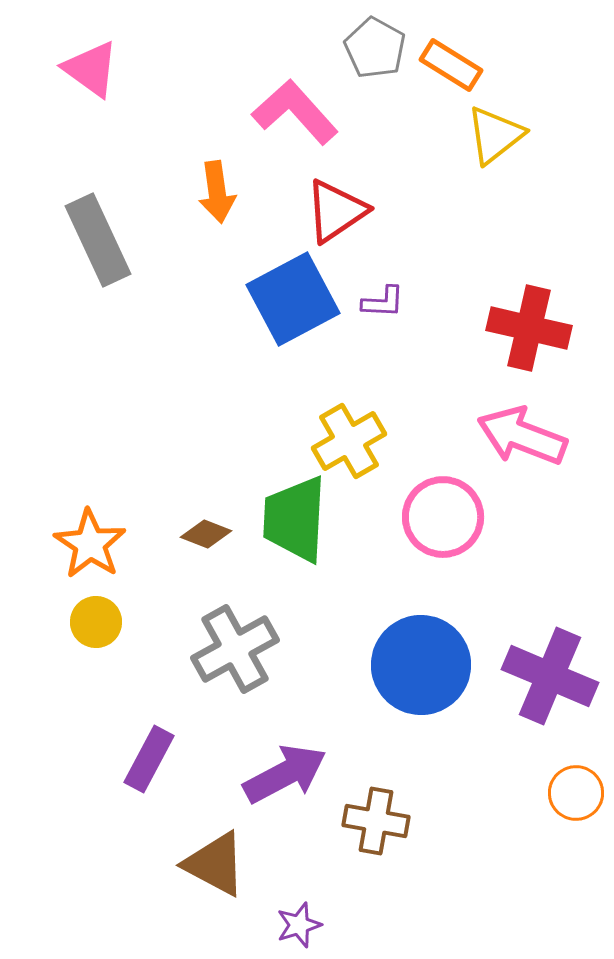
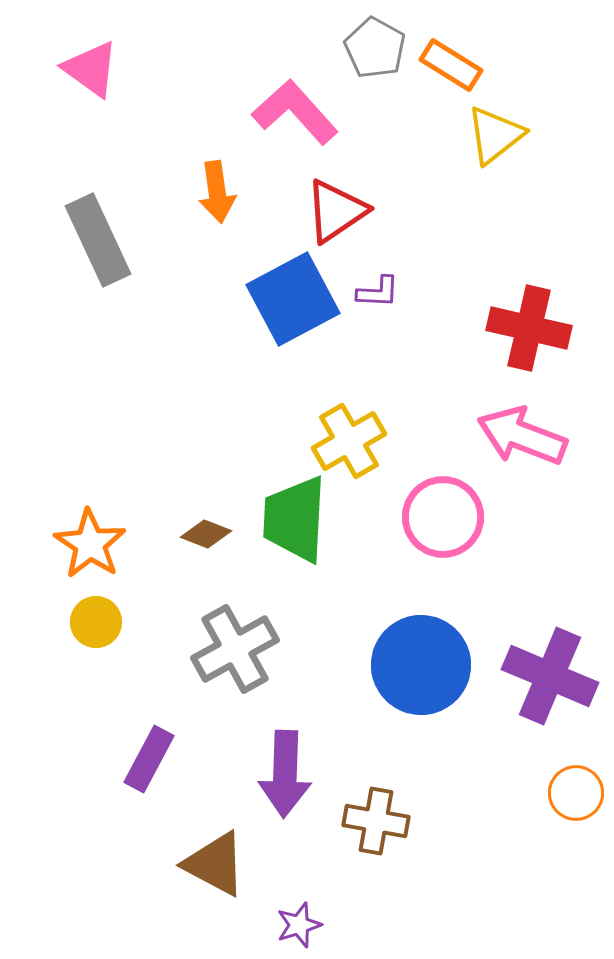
purple L-shape: moved 5 px left, 10 px up
purple arrow: rotated 120 degrees clockwise
